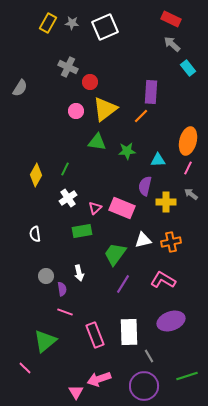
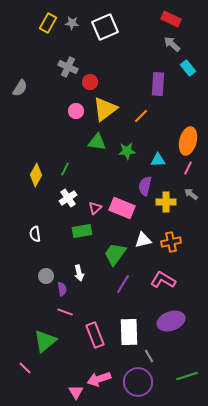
purple rectangle at (151, 92): moved 7 px right, 8 px up
purple circle at (144, 386): moved 6 px left, 4 px up
